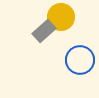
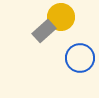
blue circle: moved 2 px up
